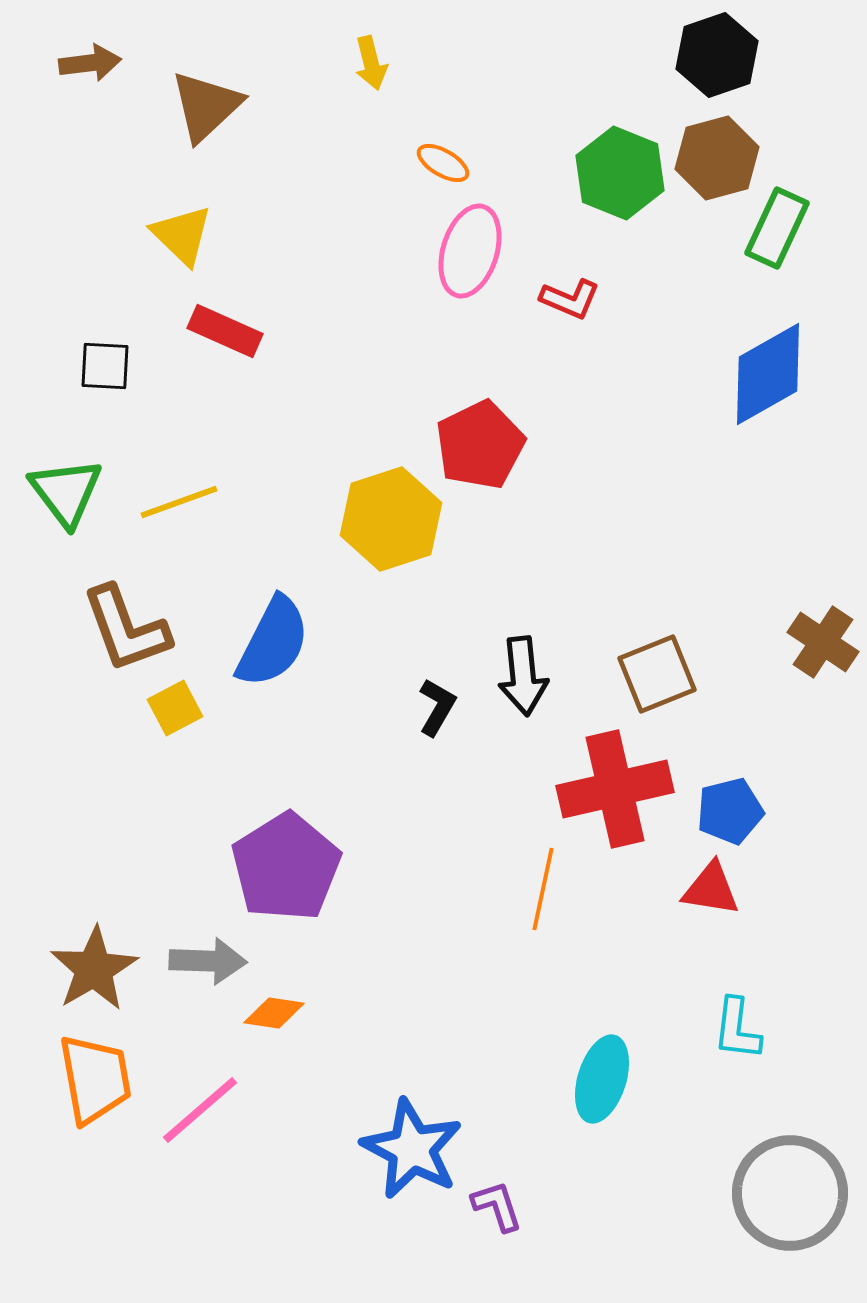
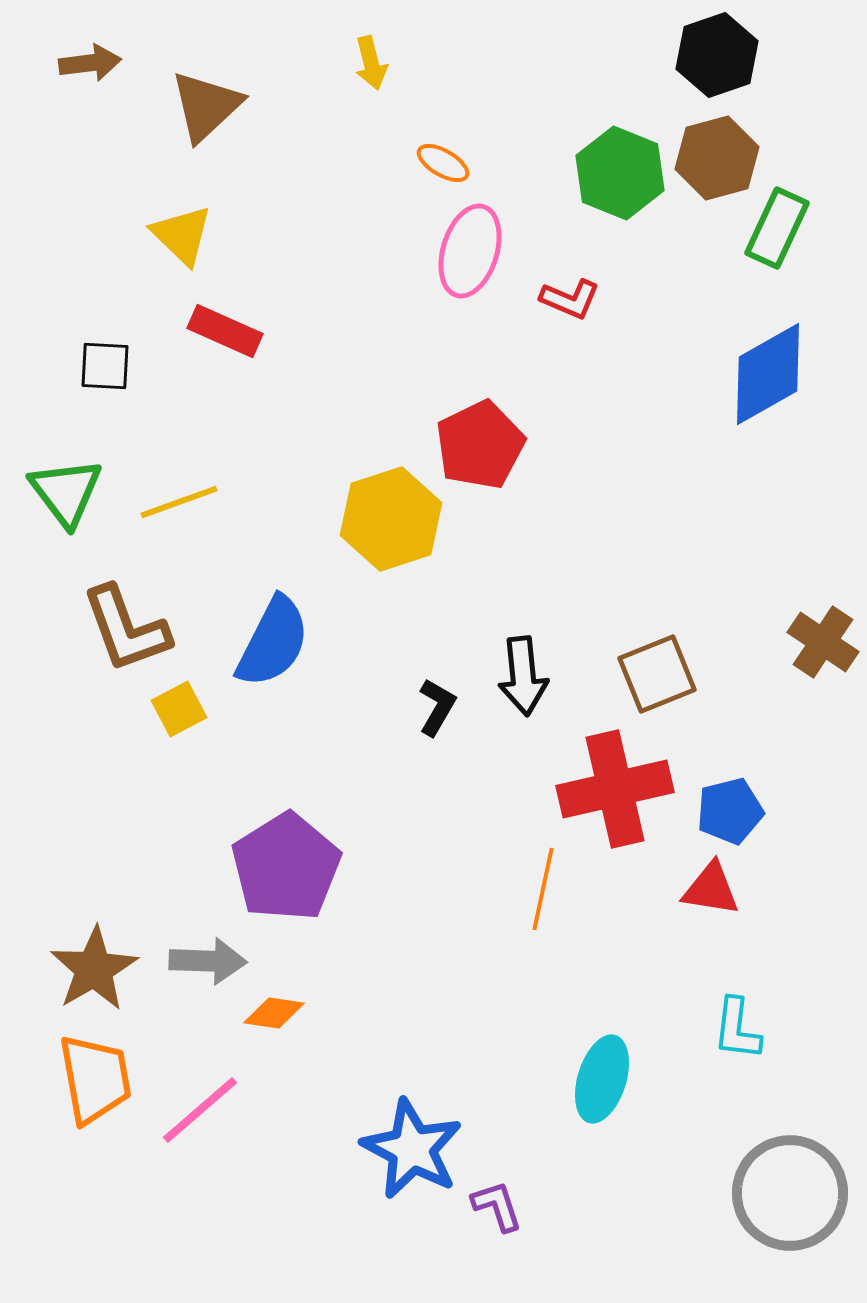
yellow square: moved 4 px right, 1 px down
